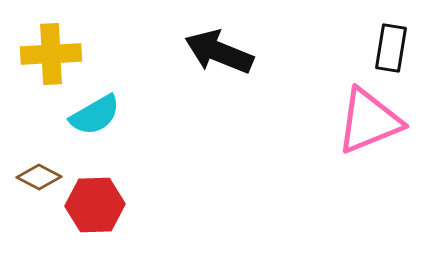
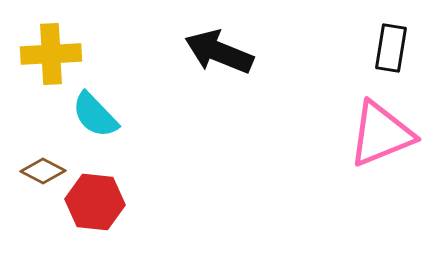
cyan semicircle: rotated 76 degrees clockwise
pink triangle: moved 12 px right, 13 px down
brown diamond: moved 4 px right, 6 px up
red hexagon: moved 3 px up; rotated 8 degrees clockwise
